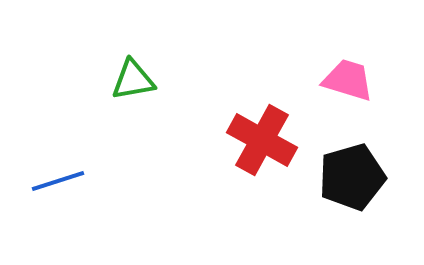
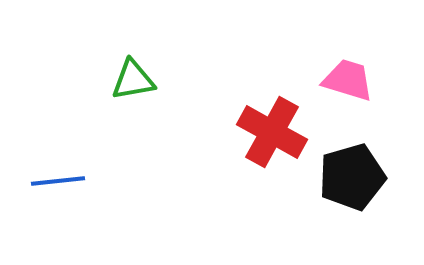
red cross: moved 10 px right, 8 px up
blue line: rotated 12 degrees clockwise
